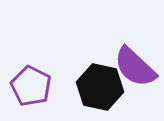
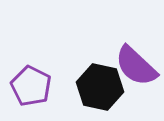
purple semicircle: moved 1 px right, 1 px up
